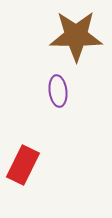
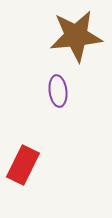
brown star: rotated 6 degrees counterclockwise
